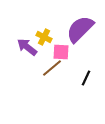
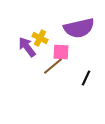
purple semicircle: moved 1 px left, 1 px up; rotated 148 degrees counterclockwise
yellow cross: moved 4 px left, 1 px down
purple arrow: rotated 15 degrees clockwise
brown line: moved 1 px right, 2 px up
